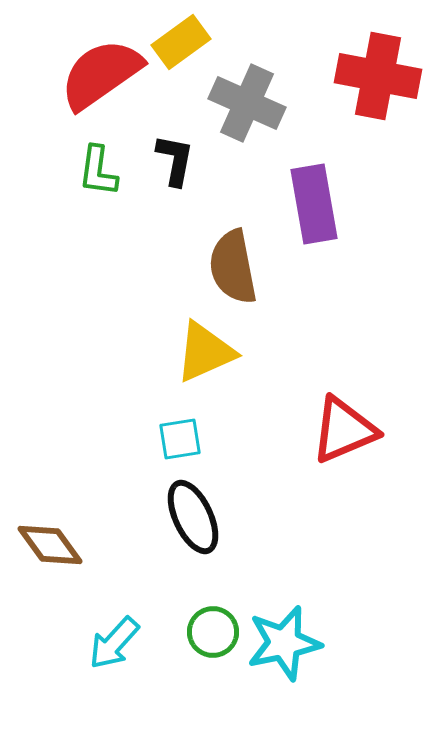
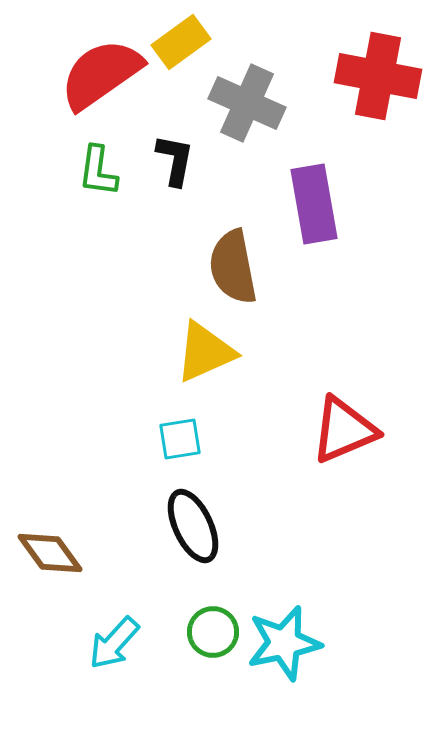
black ellipse: moved 9 px down
brown diamond: moved 8 px down
